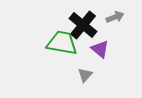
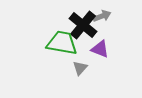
gray arrow: moved 13 px left, 1 px up
purple triangle: rotated 18 degrees counterclockwise
gray triangle: moved 5 px left, 7 px up
